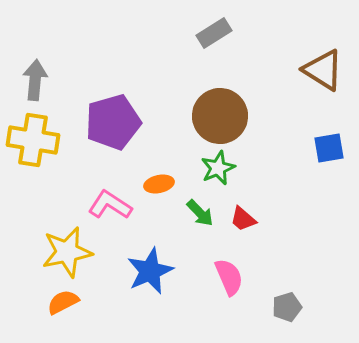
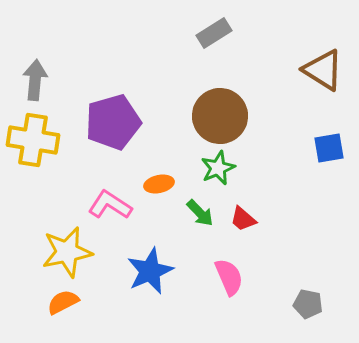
gray pentagon: moved 21 px right, 3 px up; rotated 28 degrees clockwise
